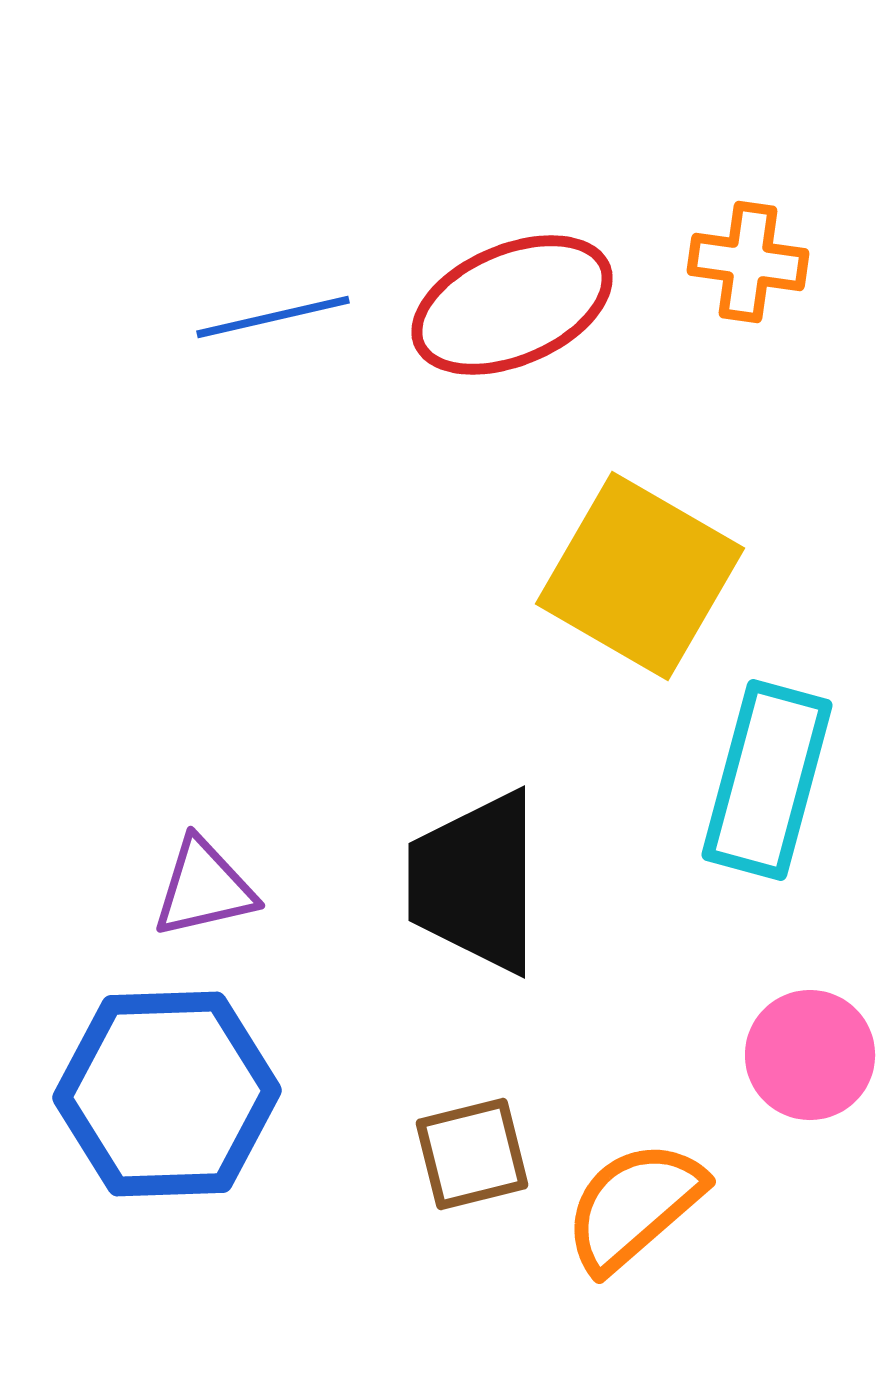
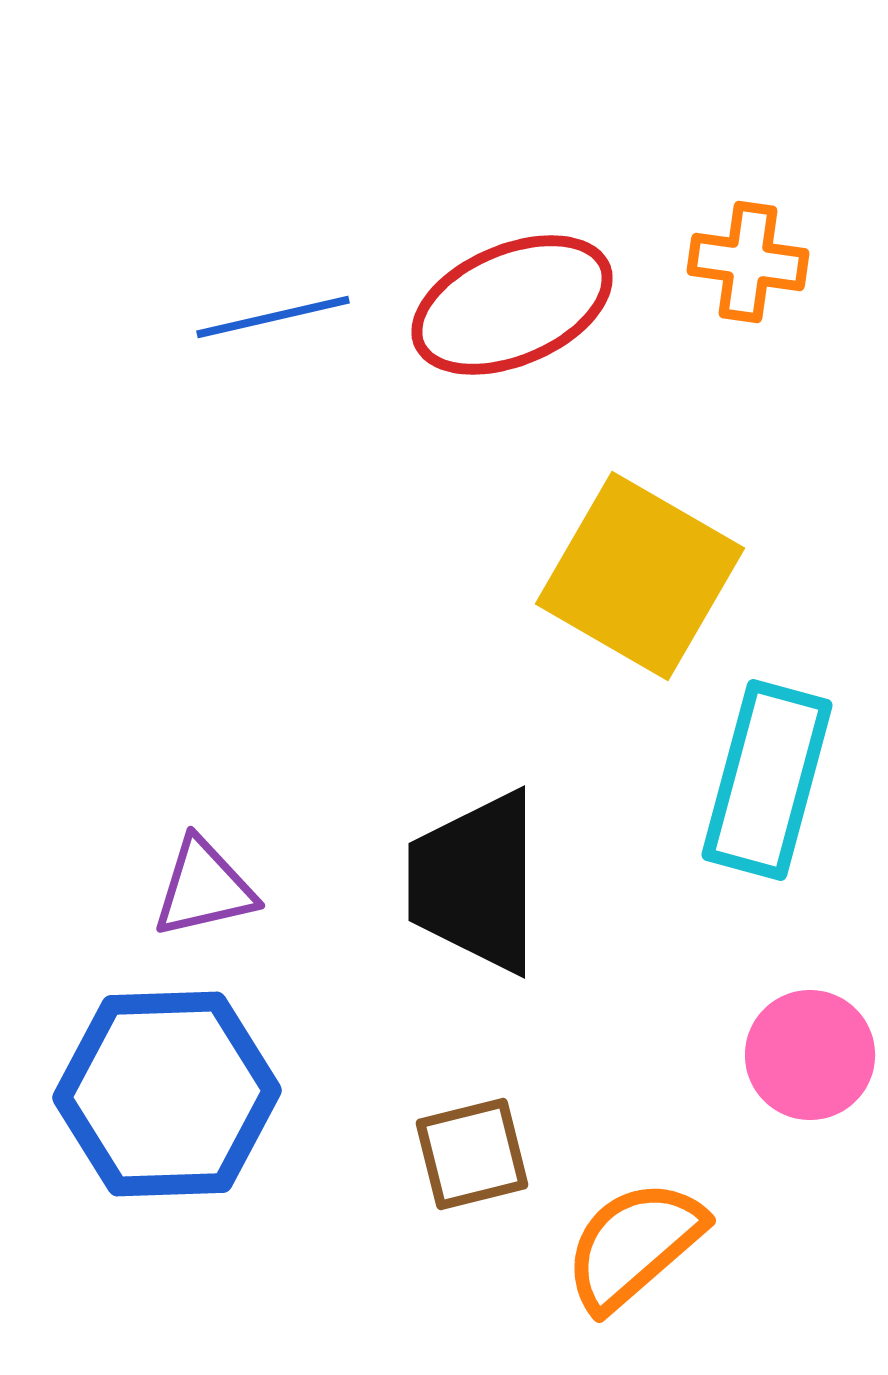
orange semicircle: moved 39 px down
